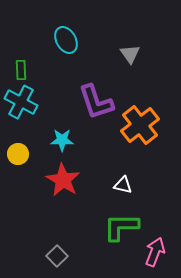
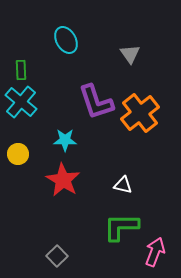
cyan cross: rotated 12 degrees clockwise
orange cross: moved 12 px up
cyan star: moved 3 px right
